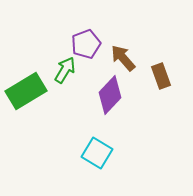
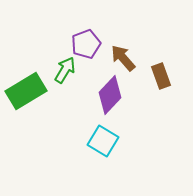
cyan square: moved 6 px right, 12 px up
